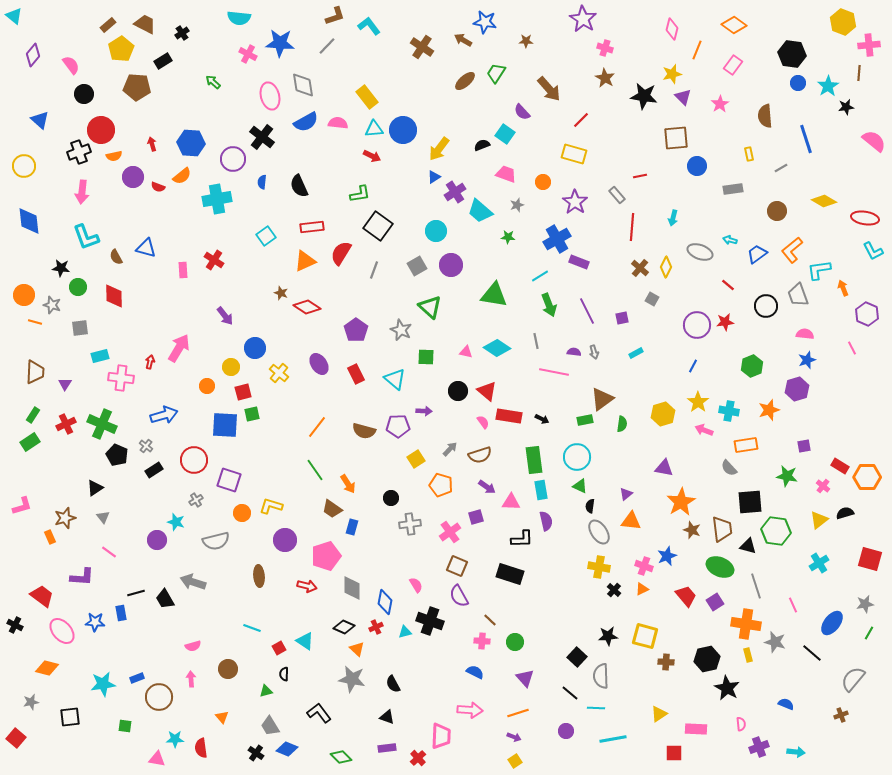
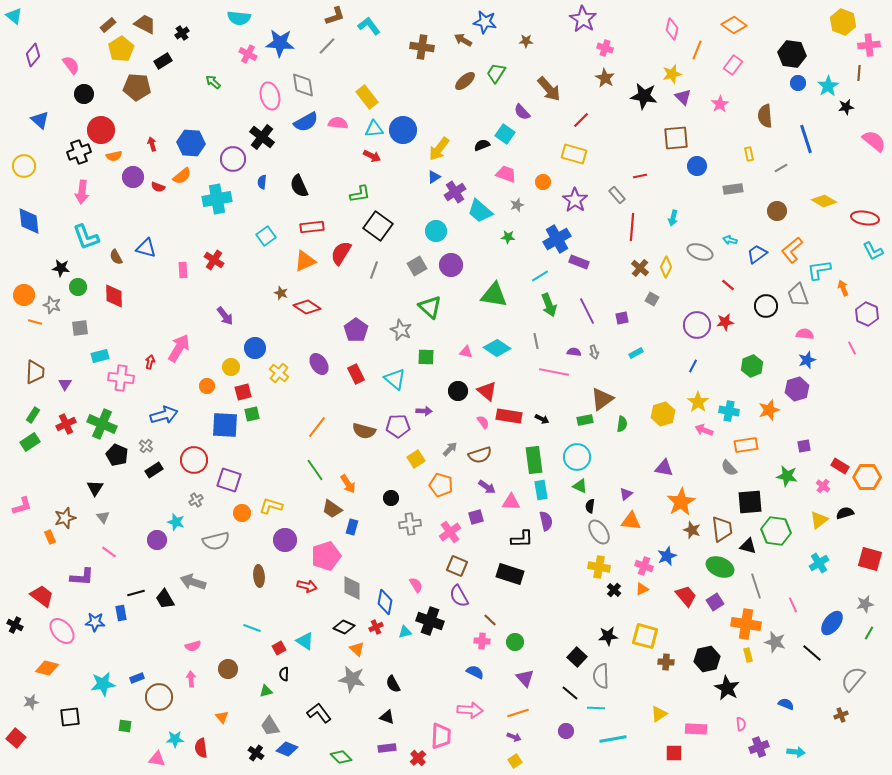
brown cross at (422, 47): rotated 25 degrees counterclockwise
purple star at (575, 202): moved 2 px up
black triangle at (95, 488): rotated 24 degrees counterclockwise
